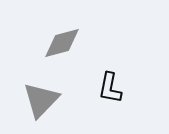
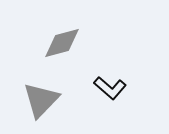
black L-shape: rotated 60 degrees counterclockwise
